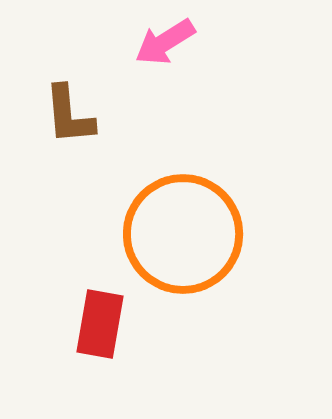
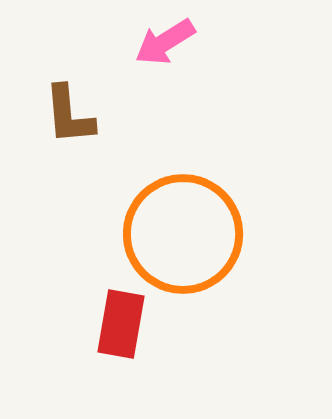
red rectangle: moved 21 px right
